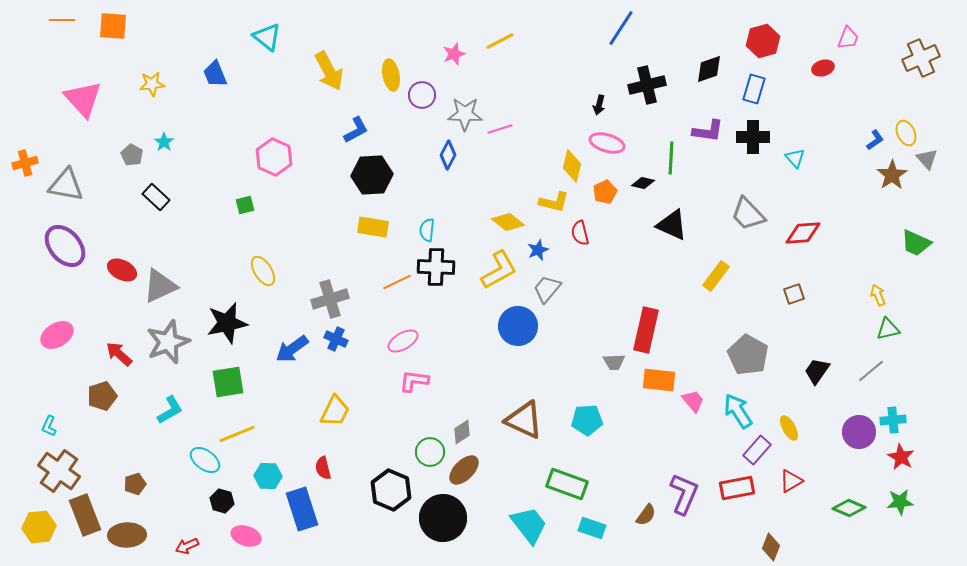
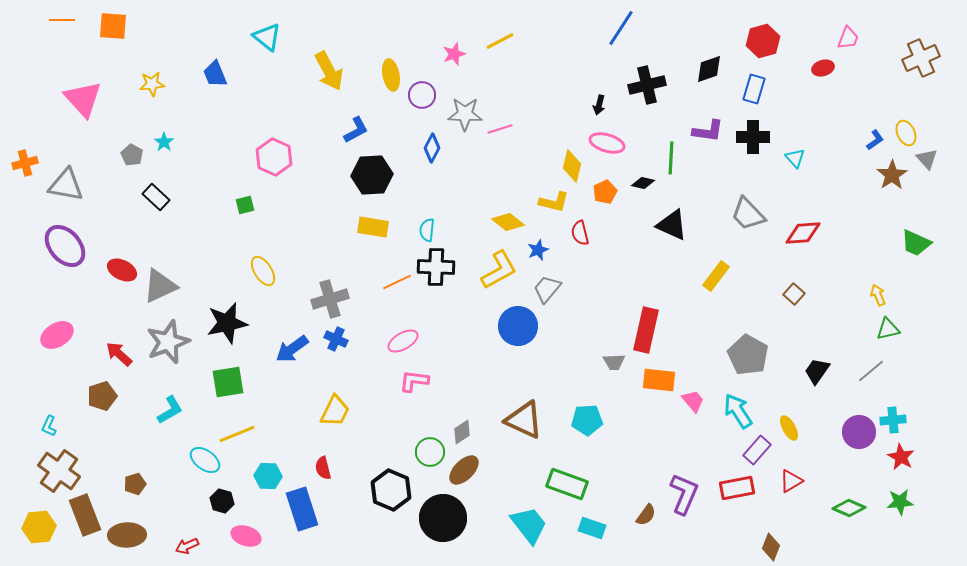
blue diamond at (448, 155): moved 16 px left, 7 px up
brown square at (794, 294): rotated 30 degrees counterclockwise
